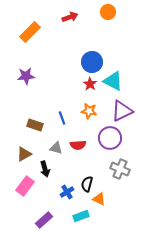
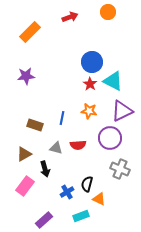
blue line: rotated 32 degrees clockwise
